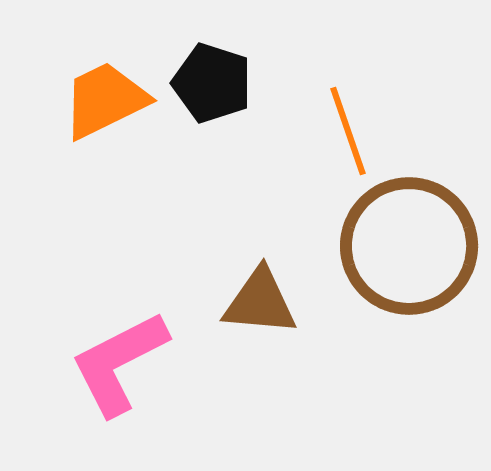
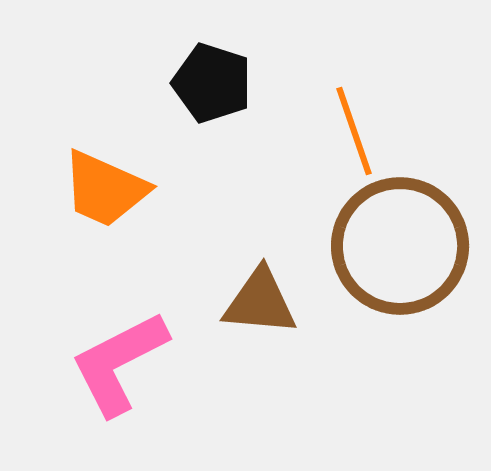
orange trapezoid: moved 89 px down; rotated 130 degrees counterclockwise
orange line: moved 6 px right
brown circle: moved 9 px left
